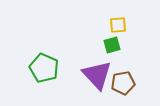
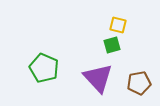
yellow square: rotated 18 degrees clockwise
purple triangle: moved 1 px right, 3 px down
brown pentagon: moved 16 px right
